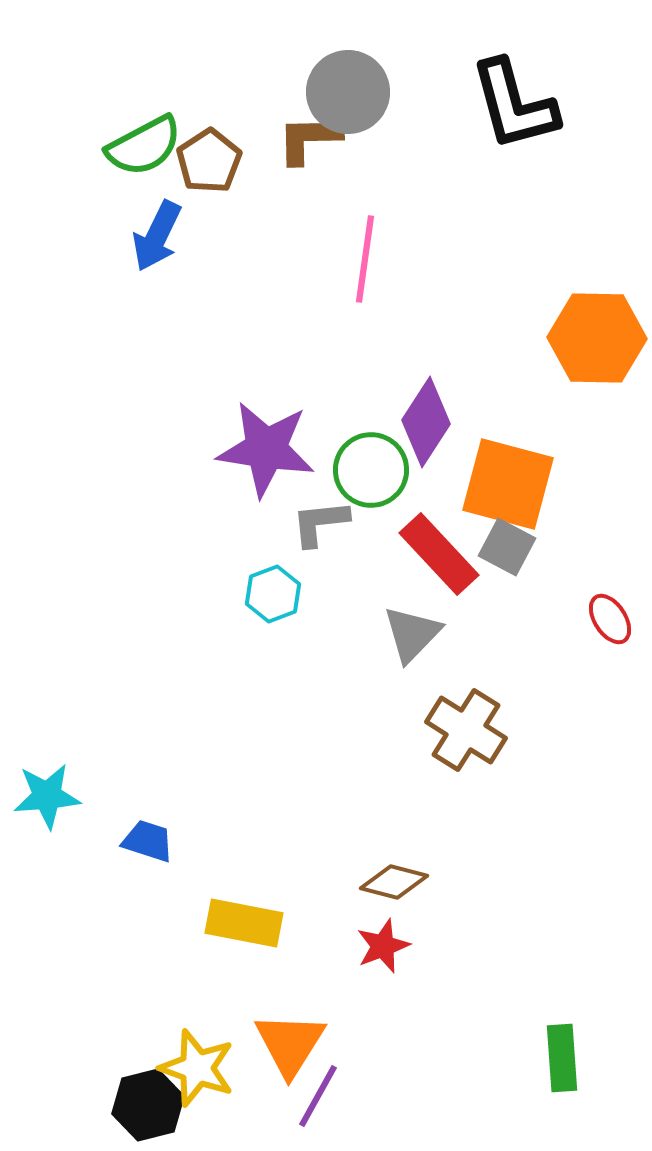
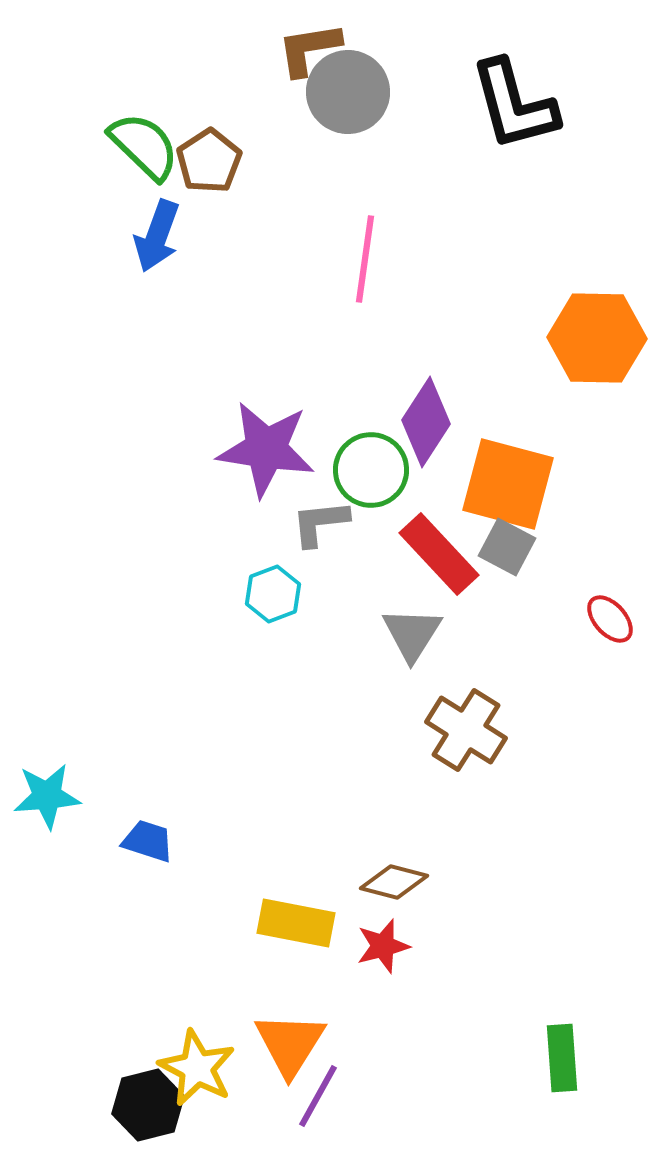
brown L-shape: moved 90 px up; rotated 8 degrees counterclockwise
green semicircle: rotated 108 degrees counterclockwise
blue arrow: rotated 6 degrees counterclockwise
red ellipse: rotated 9 degrees counterclockwise
gray triangle: rotated 12 degrees counterclockwise
yellow rectangle: moved 52 px right
red star: rotated 6 degrees clockwise
yellow star: rotated 8 degrees clockwise
